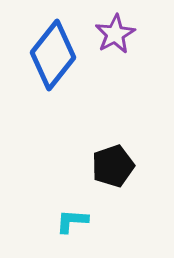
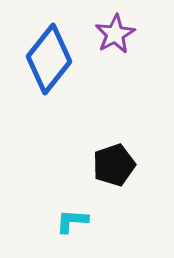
blue diamond: moved 4 px left, 4 px down
black pentagon: moved 1 px right, 1 px up
